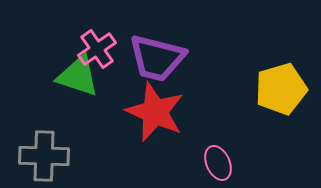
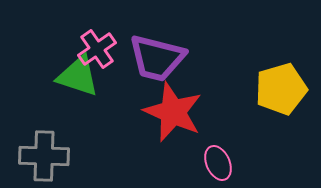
red star: moved 18 px right
